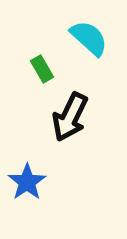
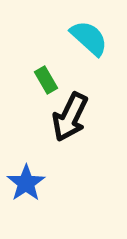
green rectangle: moved 4 px right, 11 px down
blue star: moved 1 px left, 1 px down
